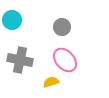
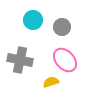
cyan circle: moved 21 px right
